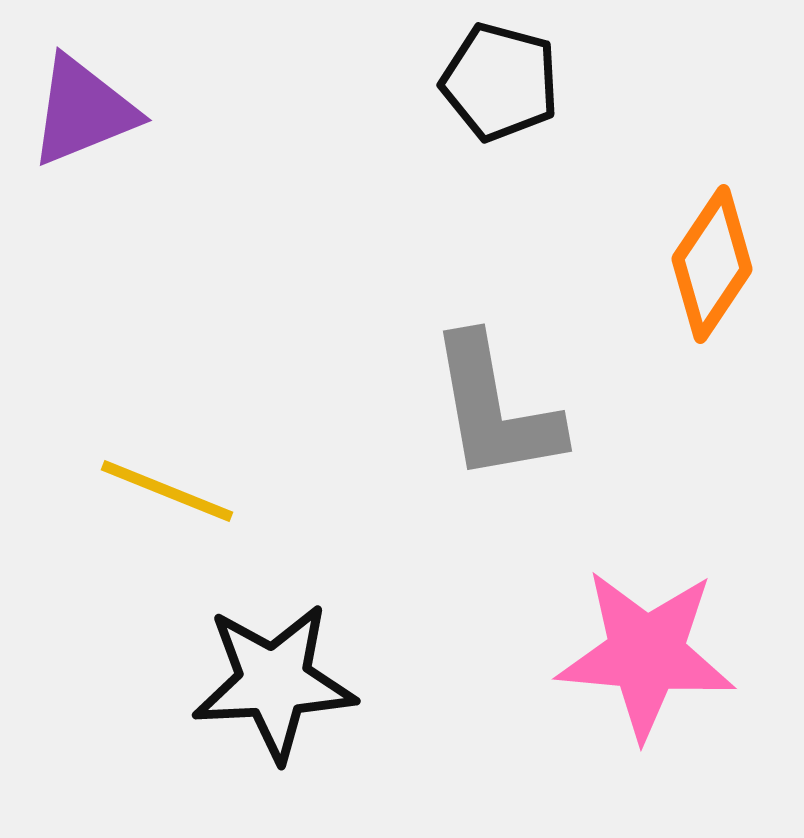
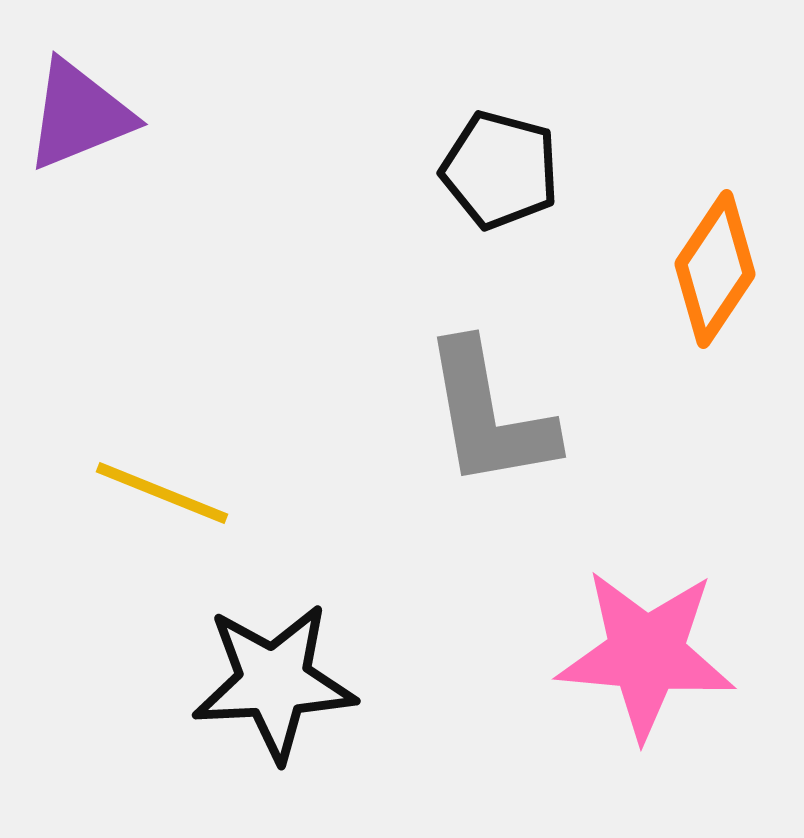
black pentagon: moved 88 px down
purple triangle: moved 4 px left, 4 px down
orange diamond: moved 3 px right, 5 px down
gray L-shape: moved 6 px left, 6 px down
yellow line: moved 5 px left, 2 px down
